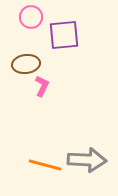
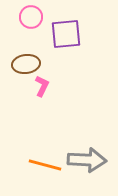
purple square: moved 2 px right, 1 px up
